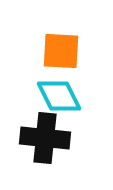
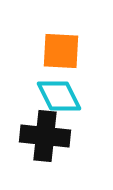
black cross: moved 2 px up
